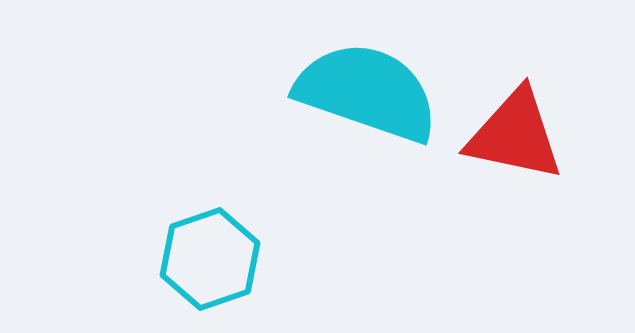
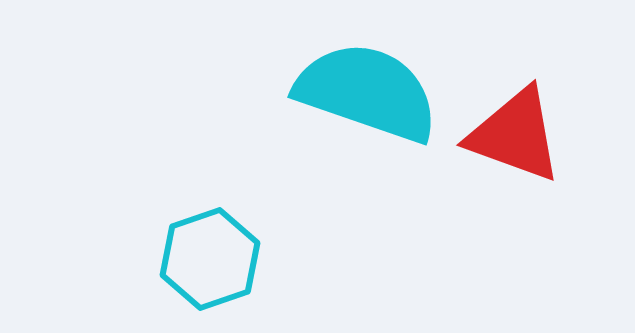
red triangle: rotated 8 degrees clockwise
